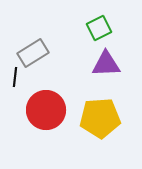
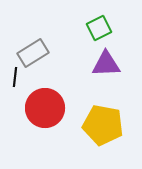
red circle: moved 1 px left, 2 px up
yellow pentagon: moved 3 px right, 7 px down; rotated 15 degrees clockwise
